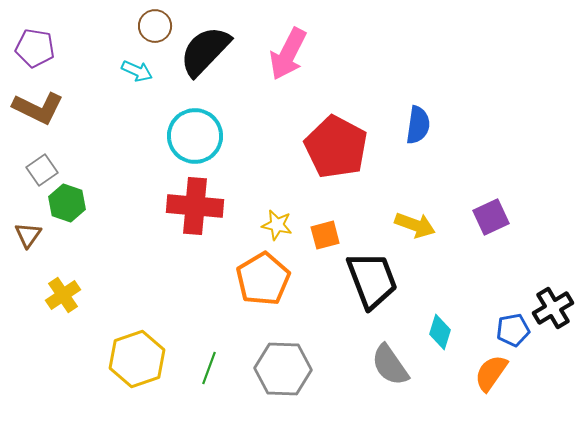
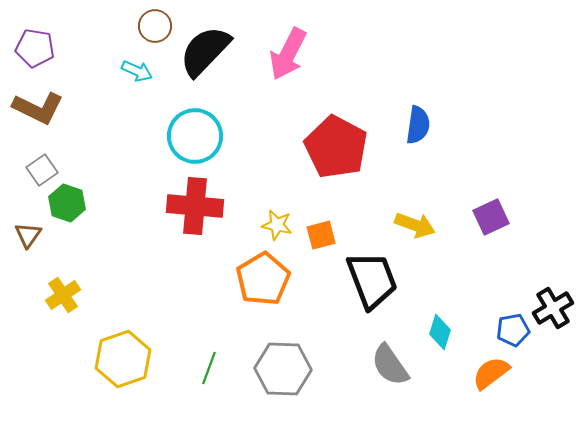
orange square: moved 4 px left
yellow hexagon: moved 14 px left
orange semicircle: rotated 18 degrees clockwise
